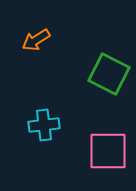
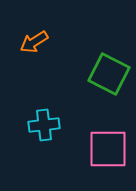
orange arrow: moved 2 px left, 2 px down
pink square: moved 2 px up
